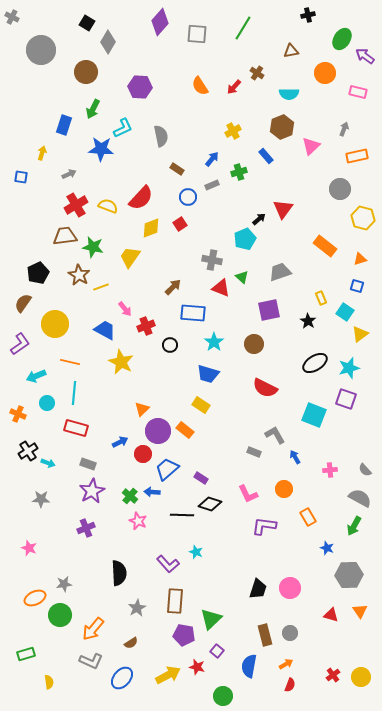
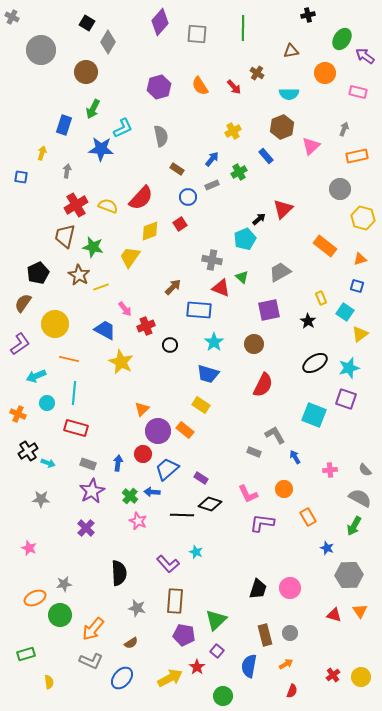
green line at (243, 28): rotated 30 degrees counterclockwise
purple hexagon at (140, 87): moved 19 px right; rotated 20 degrees counterclockwise
red arrow at (234, 87): rotated 84 degrees counterclockwise
green cross at (239, 172): rotated 14 degrees counterclockwise
gray arrow at (69, 174): moved 2 px left, 3 px up; rotated 56 degrees counterclockwise
red triangle at (283, 209): rotated 10 degrees clockwise
yellow diamond at (151, 228): moved 1 px left, 3 px down
brown trapezoid at (65, 236): rotated 70 degrees counterclockwise
gray trapezoid at (280, 272): rotated 10 degrees counterclockwise
blue rectangle at (193, 313): moved 6 px right, 3 px up
orange line at (70, 362): moved 1 px left, 3 px up
red semicircle at (265, 388): moved 2 px left, 3 px up; rotated 90 degrees counterclockwise
blue arrow at (120, 442): moved 2 px left, 21 px down; rotated 56 degrees counterclockwise
purple L-shape at (264, 526): moved 2 px left, 3 px up
purple cross at (86, 528): rotated 24 degrees counterclockwise
gray star at (137, 608): rotated 30 degrees counterclockwise
red triangle at (331, 615): moved 3 px right
green triangle at (211, 619): moved 5 px right, 1 px down
red star at (197, 667): rotated 21 degrees clockwise
yellow arrow at (168, 675): moved 2 px right, 3 px down
red semicircle at (290, 685): moved 2 px right, 6 px down
